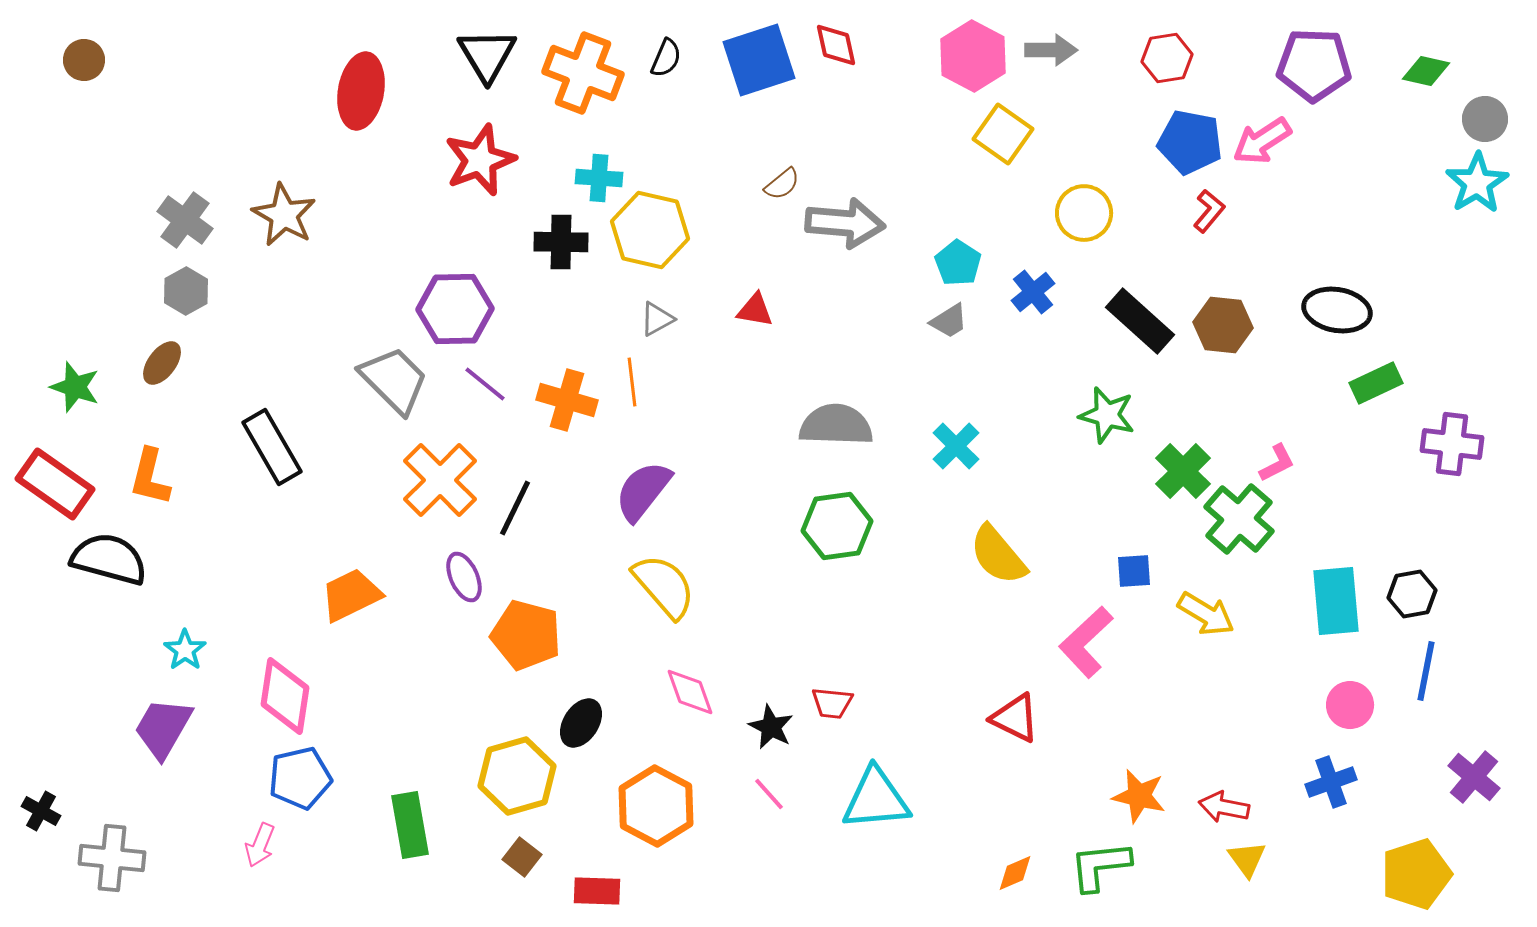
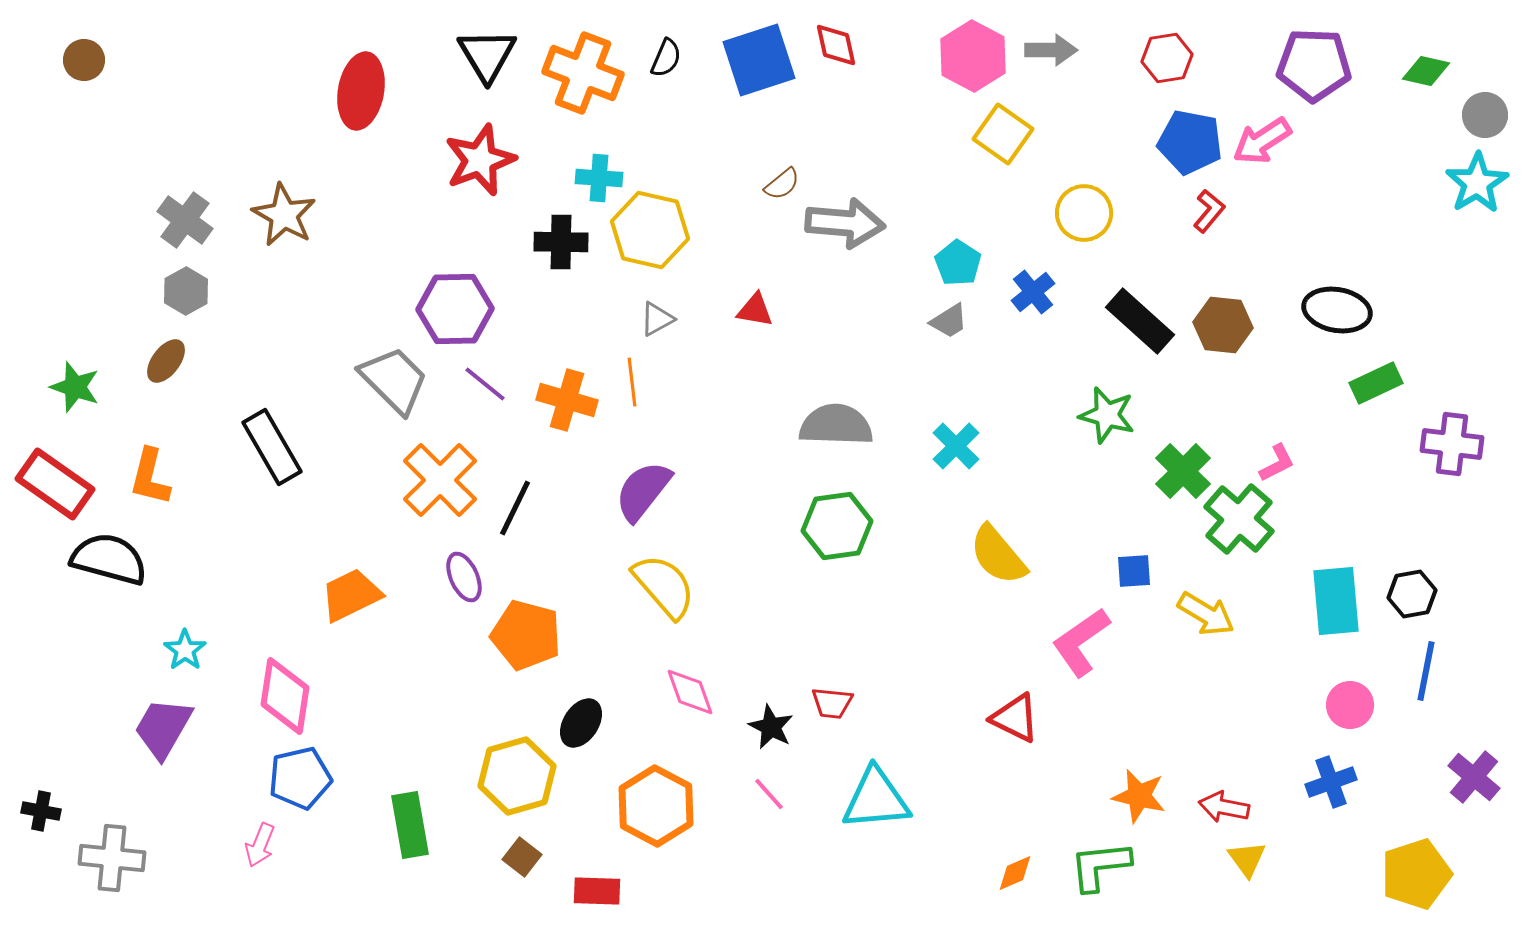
gray circle at (1485, 119): moved 4 px up
brown ellipse at (162, 363): moved 4 px right, 2 px up
pink L-shape at (1086, 642): moved 5 px left; rotated 8 degrees clockwise
black cross at (41, 811): rotated 18 degrees counterclockwise
